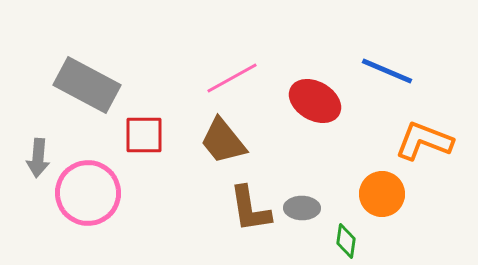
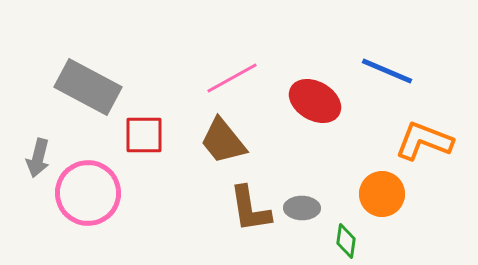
gray rectangle: moved 1 px right, 2 px down
gray arrow: rotated 9 degrees clockwise
